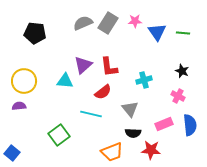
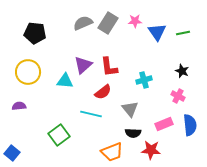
green line: rotated 16 degrees counterclockwise
yellow circle: moved 4 px right, 9 px up
